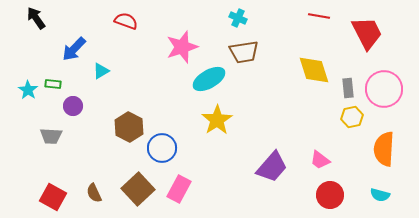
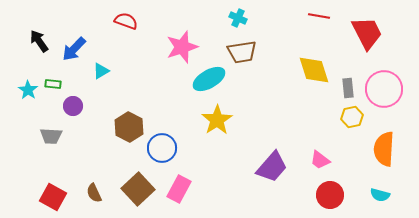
black arrow: moved 3 px right, 23 px down
brown trapezoid: moved 2 px left
